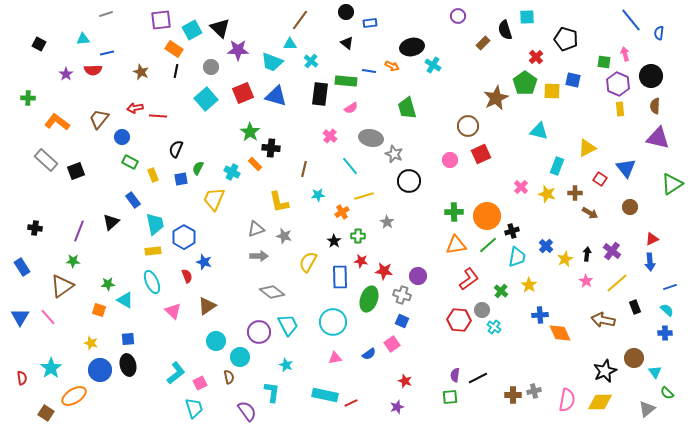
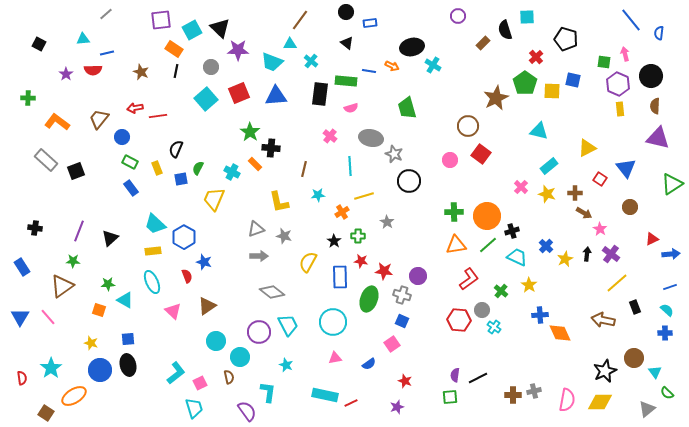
gray line at (106, 14): rotated 24 degrees counterclockwise
red square at (243, 93): moved 4 px left
blue triangle at (276, 96): rotated 20 degrees counterclockwise
pink semicircle at (351, 108): rotated 16 degrees clockwise
red line at (158, 116): rotated 12 degrees counterclockwise
red square at (481, 154): rotated 30 degrees counterclockwise
cyan line at (350, 166): rotated 36 degrees clockwise
cyan rectangle at (557, 166): moved 8 px left; rotated 30 degrees clockwise
yellow rectangle at (153, 175): moved 4 px right, 7 px up
blue rectangle at (133, 200): moved 2 px left, 12 px up
brown arrow at (590, 213): moved 6 px left
black triangle at (111, 222): moved 1 px left, 16 px down
cyan trapezoid at (155, 224): rotated 145 degrees clockwise
purple cross at (612, 251): moved 1 px left, 3 px down
cyan trapezoid at (517, 257): rotated 75 degrees counterclockwise
blue arrow at (650, 262): moved 21 px right, 8 px up; rotated 90 degrees counterclockwise
pink star at (586, 281): moved 14 px right, 52 px up
blue semicircle at (369, 354): moved 10 px down
cyan L-shape at (272, 392): moved 4 px left
